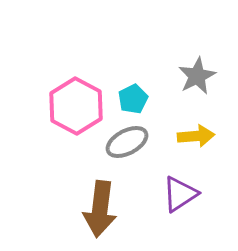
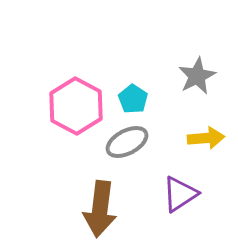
cyan pentagon: rotated 12 degrees counterclockwise
yellow arrow: moved 10 px right, 2 px down
